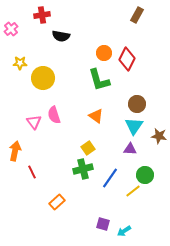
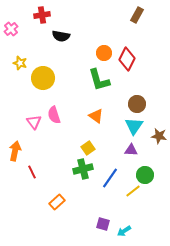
yellow star: rotated 16 degrees clockwise
purple triangle: moved 1 px right, 1 px down
